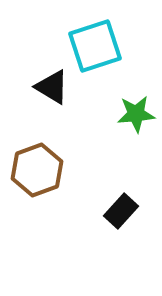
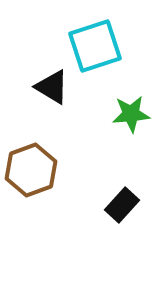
green star: moved 5 px left
brown hexagon: moved 6 px left
black rectangle: moved 1 px right, 6 px up
